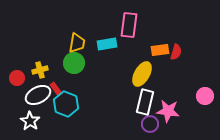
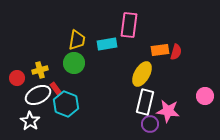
yellow trapezoid: moved 3 px up
